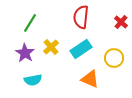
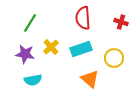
red semicircle: moved 2 px right, 1 px down; rotated 10 degrees counterclockwise
red cross: rotated 24 degrees counterclockwise
cyan rectangle: rotated 15 degrees clockwise
purple star: moved 1 px down; rotated 24 degrees counterclockwise
orange triangle: rotated 18 degrees clockwise
